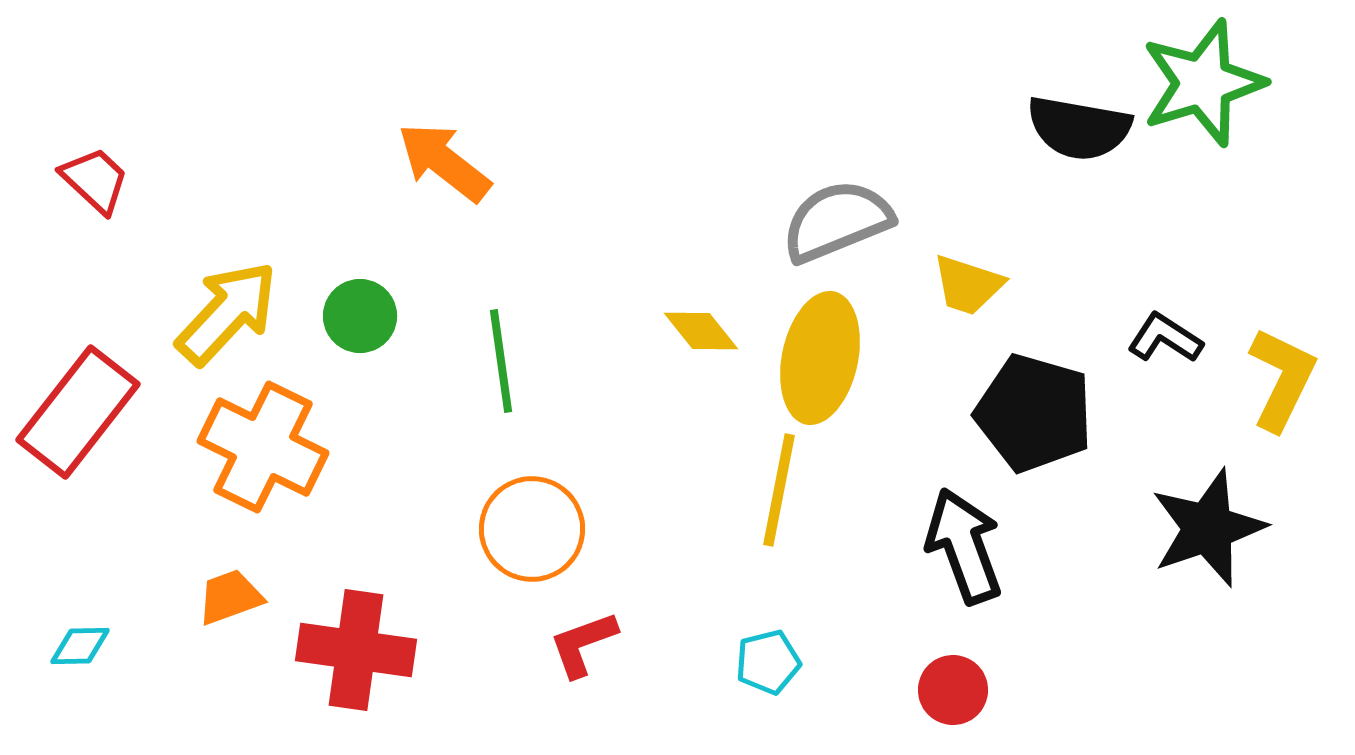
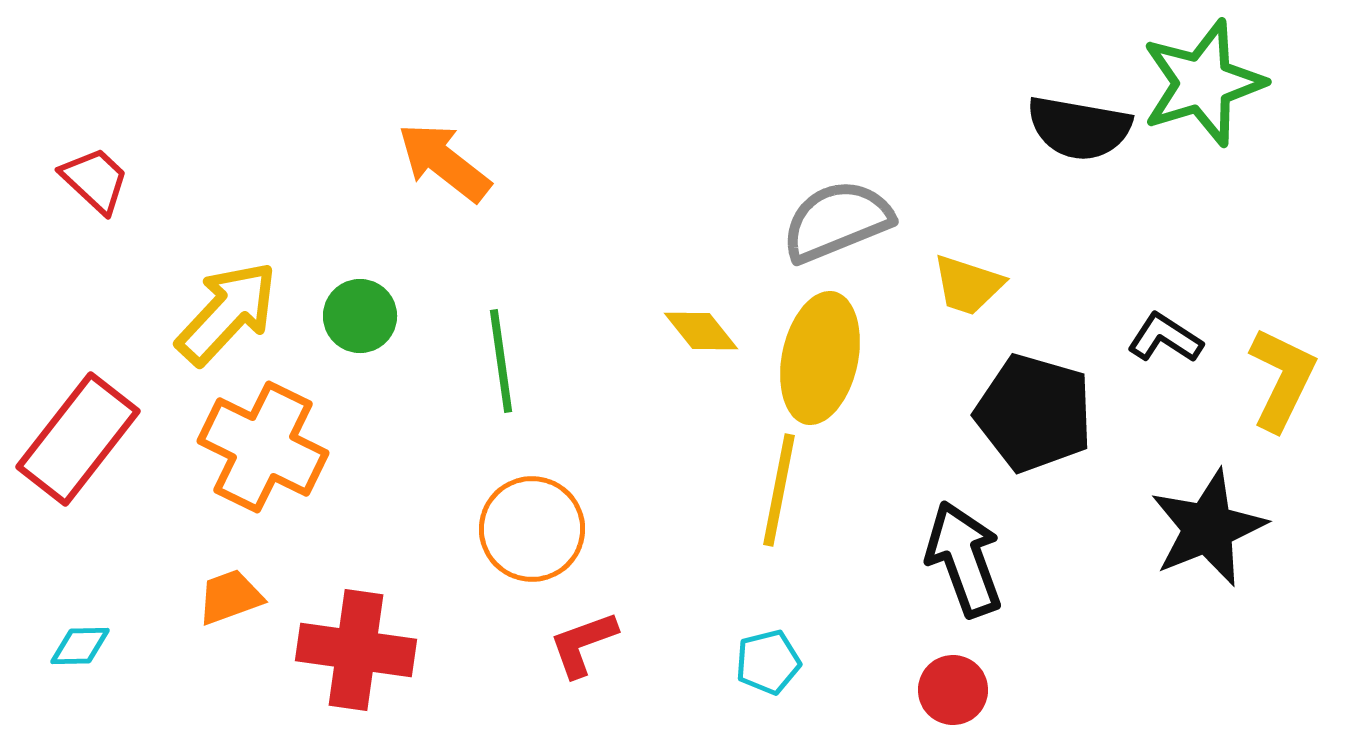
red rectangle: moved 27 px down
black star: rotated 3 degrees counterclockwise
black arrow: moved 13 px down
